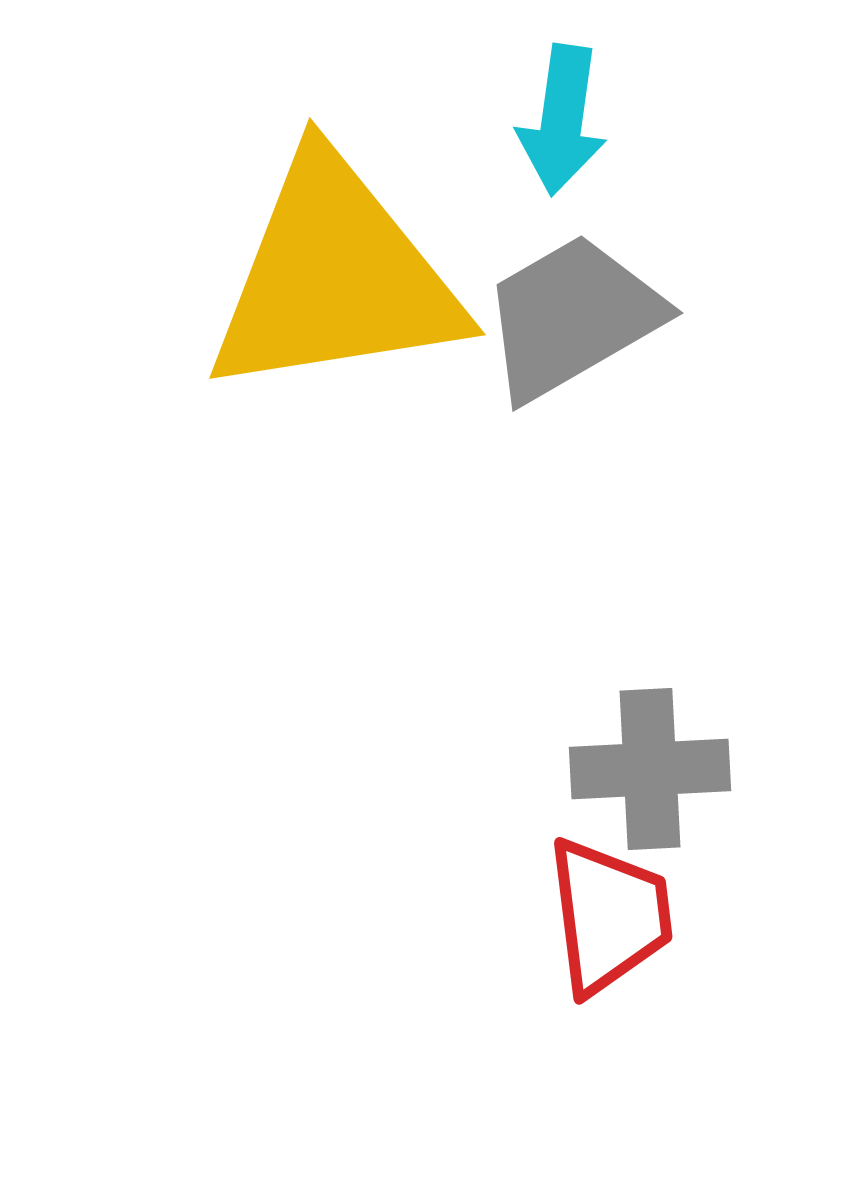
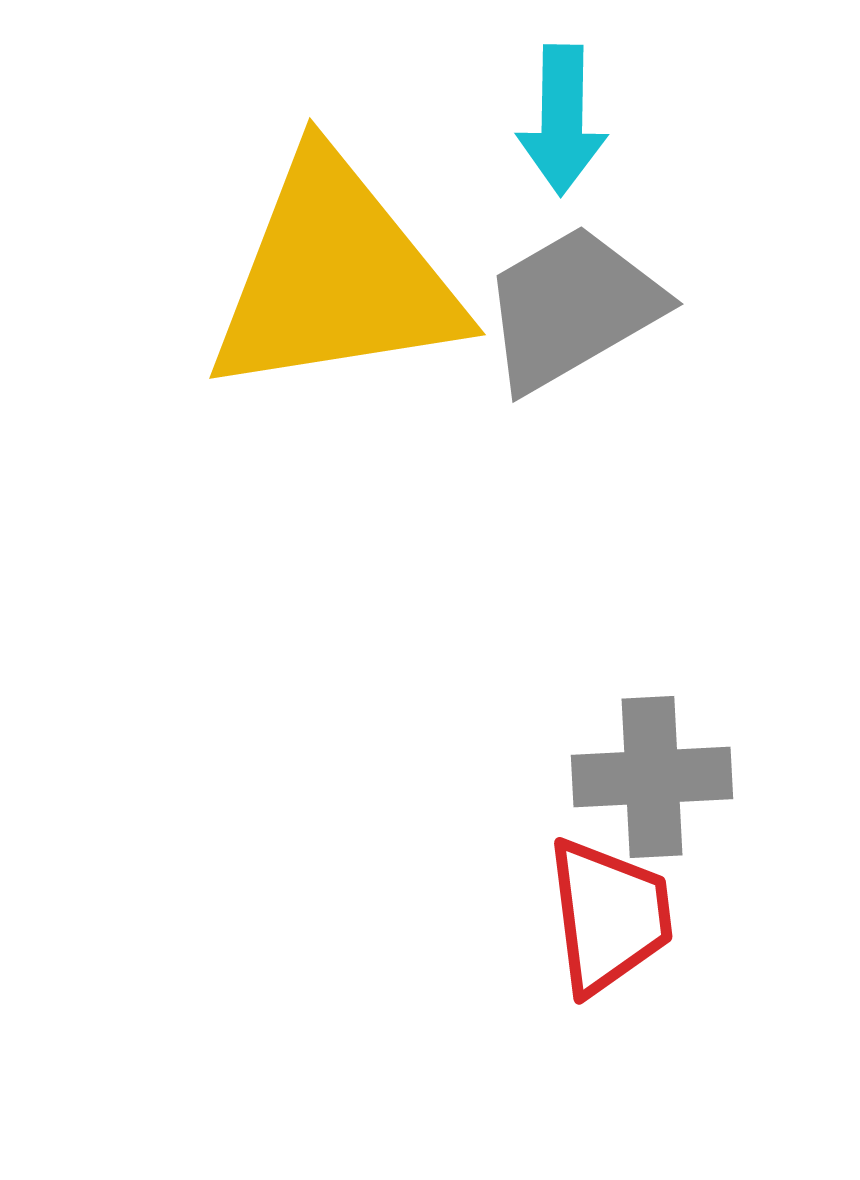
cyan arrow: rotated 7 degrees counterclockwise
gray trapezoid: moved 9 px up
gray cross: moved 2 px right, 8 px down
